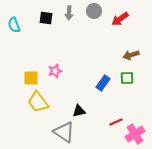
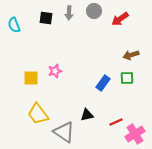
yellow trapezoid: moved 12 px down
black triangle: moved 8 px right, 4 px down
